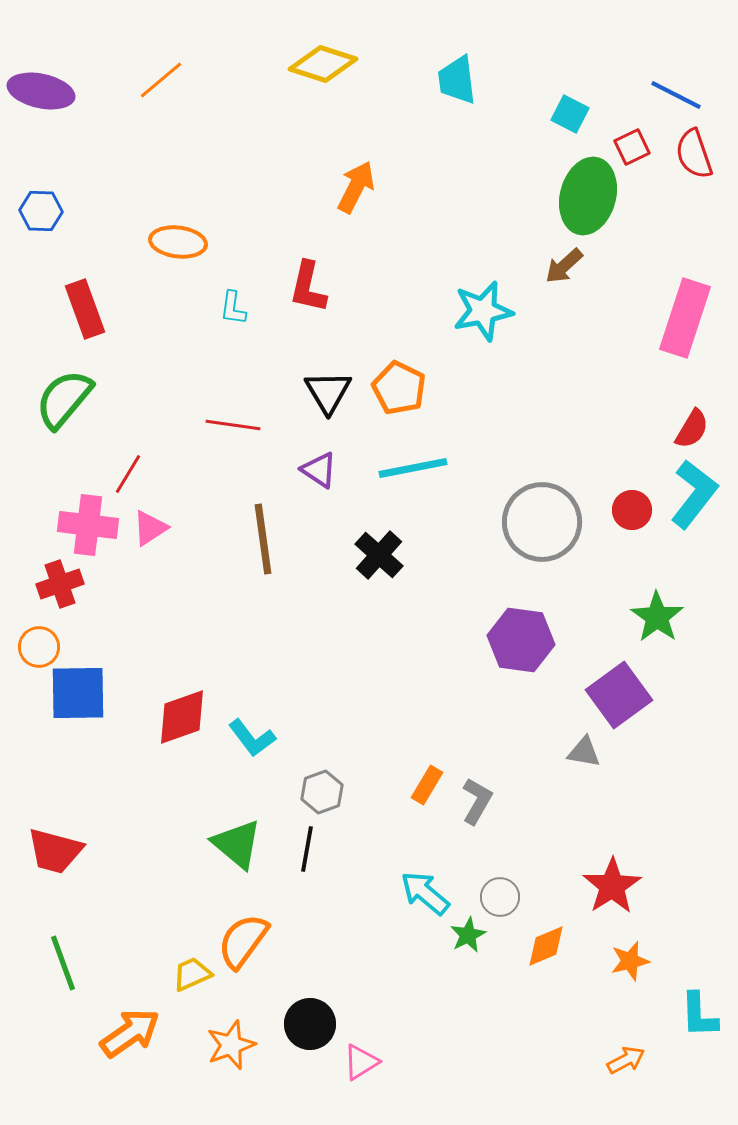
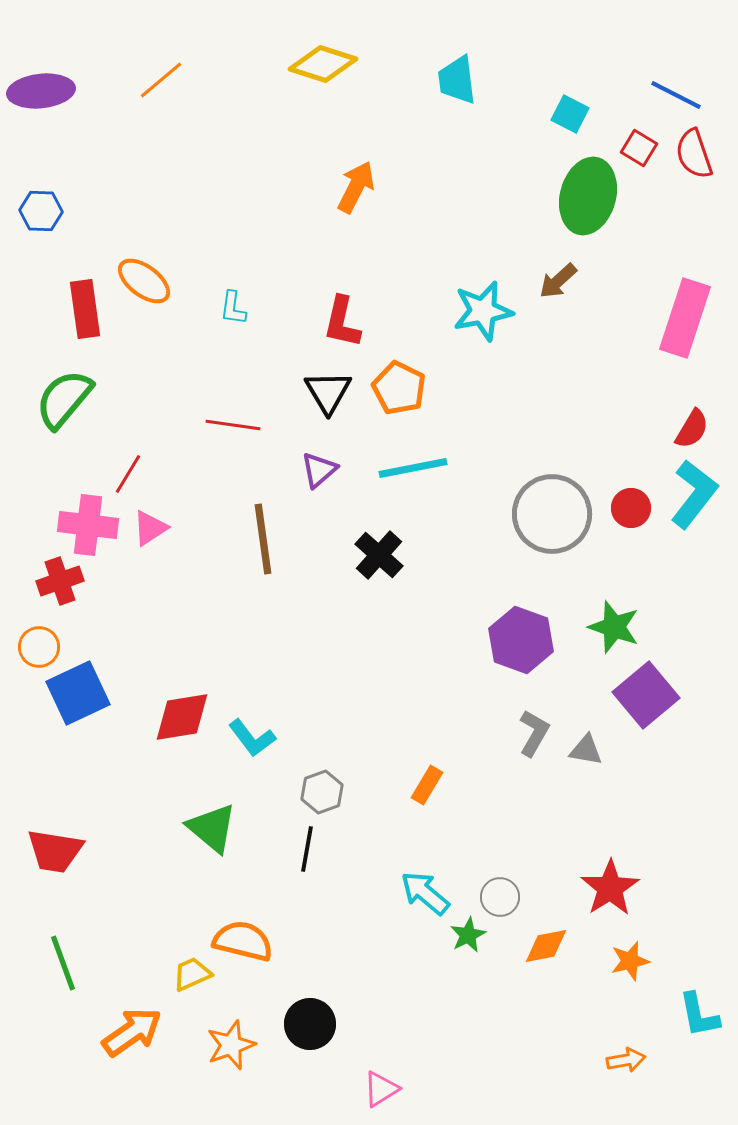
purple ellipse at (41, 91): rotated 18 degrees counterclockwise
red square at (632, 147): moved 7 px right, 1 px down; rotated 33 degrees counterclockwise
orange ellipse at (178, 242): moved 34 px left, 39 px down; rotated 30 degrees clockwise
brown arrow at (564, 266): moved 6 px left, 15 px down
red L-shape at (308, 287): moved 34 px right, 35 px down
red rectangle at (85, 309): rotated 12 degrees clockwise
purple triangle at (319, 470): rotated 45 degrees clockwise
red circle at (632, 510): moved 1 px left, 2 px up
gray circle at (542, 522): moved 10 px right, 8 px up
red cross at (60, 584): moved 3 px up
green star at (657, 617): moved 43 px left, 10 px down; rotated 16 degrees counterclockwise
purple hexagon at (521, 640): rotated 12 degrees clockwise
blue square at (78, 693): rotated 24 degrees counterclockwise
purple square at (619, 695): moved 27 px right; rotated 4 degrees counterclockwise
red diamond at (182, 717): rotated 10 degrees clockwise
gray triangle at (584, 752): moved 2 px right, 2 px up
gray L-shape at (477, 801): moved 57 px right, 68 px up
green triangle at (237, 844): moved 25 px left, 16 px up
red trapezoid at (55, 851): rotated 6 degrees counterclockwise
red star at (612, 886): moved 2 px left, 2 px down
orange semicircle at (243, 941): rotated 68 degrees clockwise
orange diamond at (546, 946): rotated 12 degrees clockwise
cyan L-shape at (699, 1015): rotated 9 degrees counterclockwise
orange arrow at (130, 1033): moved 2 px right, 1 px up
orange arrow at (626, 1060): rotated 18 degrees clockwise
pink triangle at (361, 1062): moved 20 px right, 27 px down
